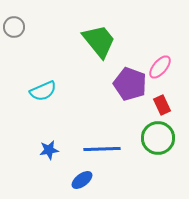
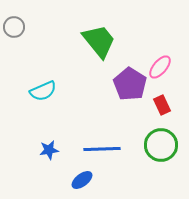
purple pentagon: rotated 12 degrees clockwise
green circle: moved 3 px right, 7 px down
